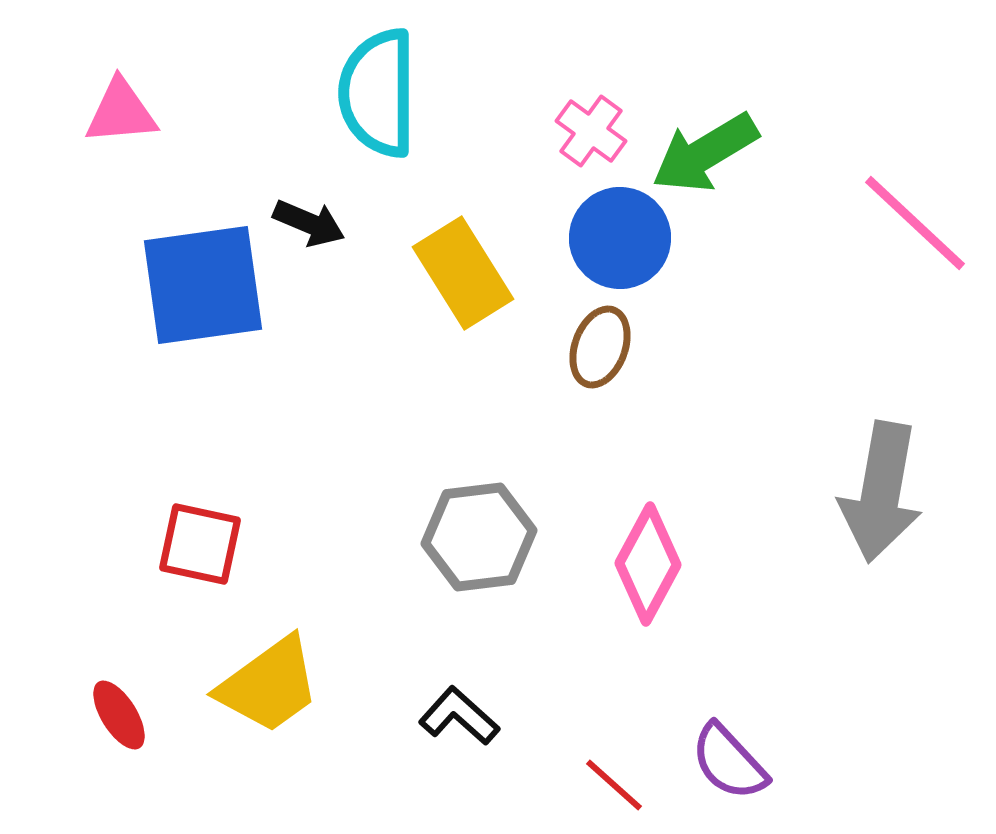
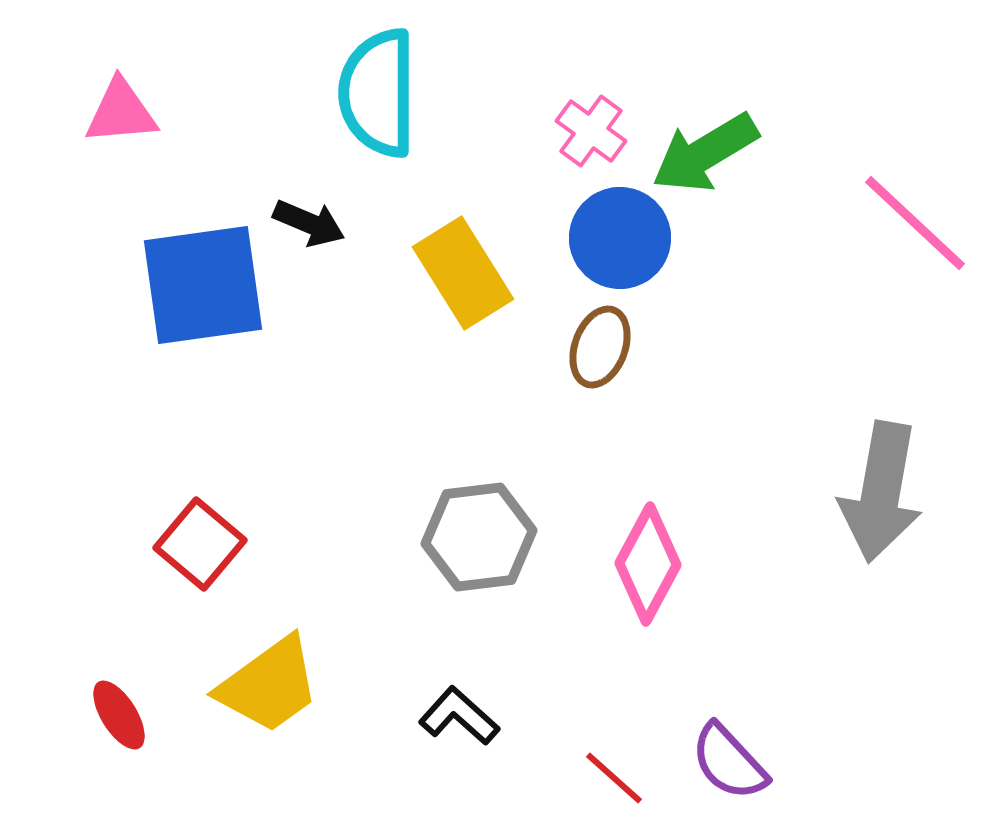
red square: rotated 28 degrees clockwise
red line: moved 7 px up
